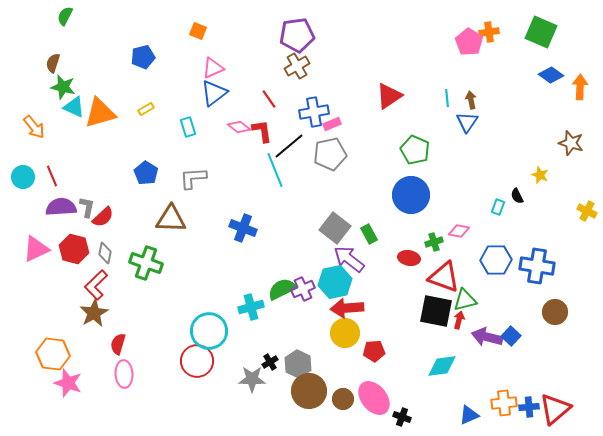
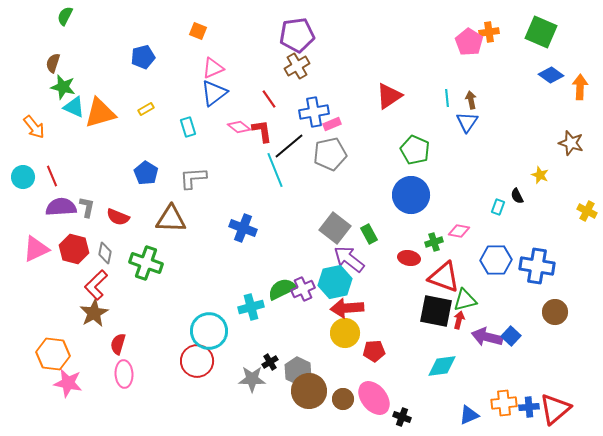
red semicircle at (103, 217): moved 15 px right; rotated 65 degrees clockwise
gray hexagon at (298, 364): moved 7 px down
pink star at (68, 383): rotated 8 degrees counterclockwise
